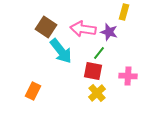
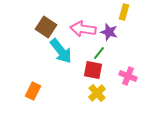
red square: moved 1 px up
pink cross: rotated 18 degrees clockwise
